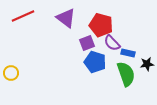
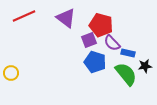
red line: moved 1 px right
purple square: moved 2 px right, 3 px up
black star: moved 2 px left, 2 px down
green semicircle: rotated 20 degrees counterclockwise
